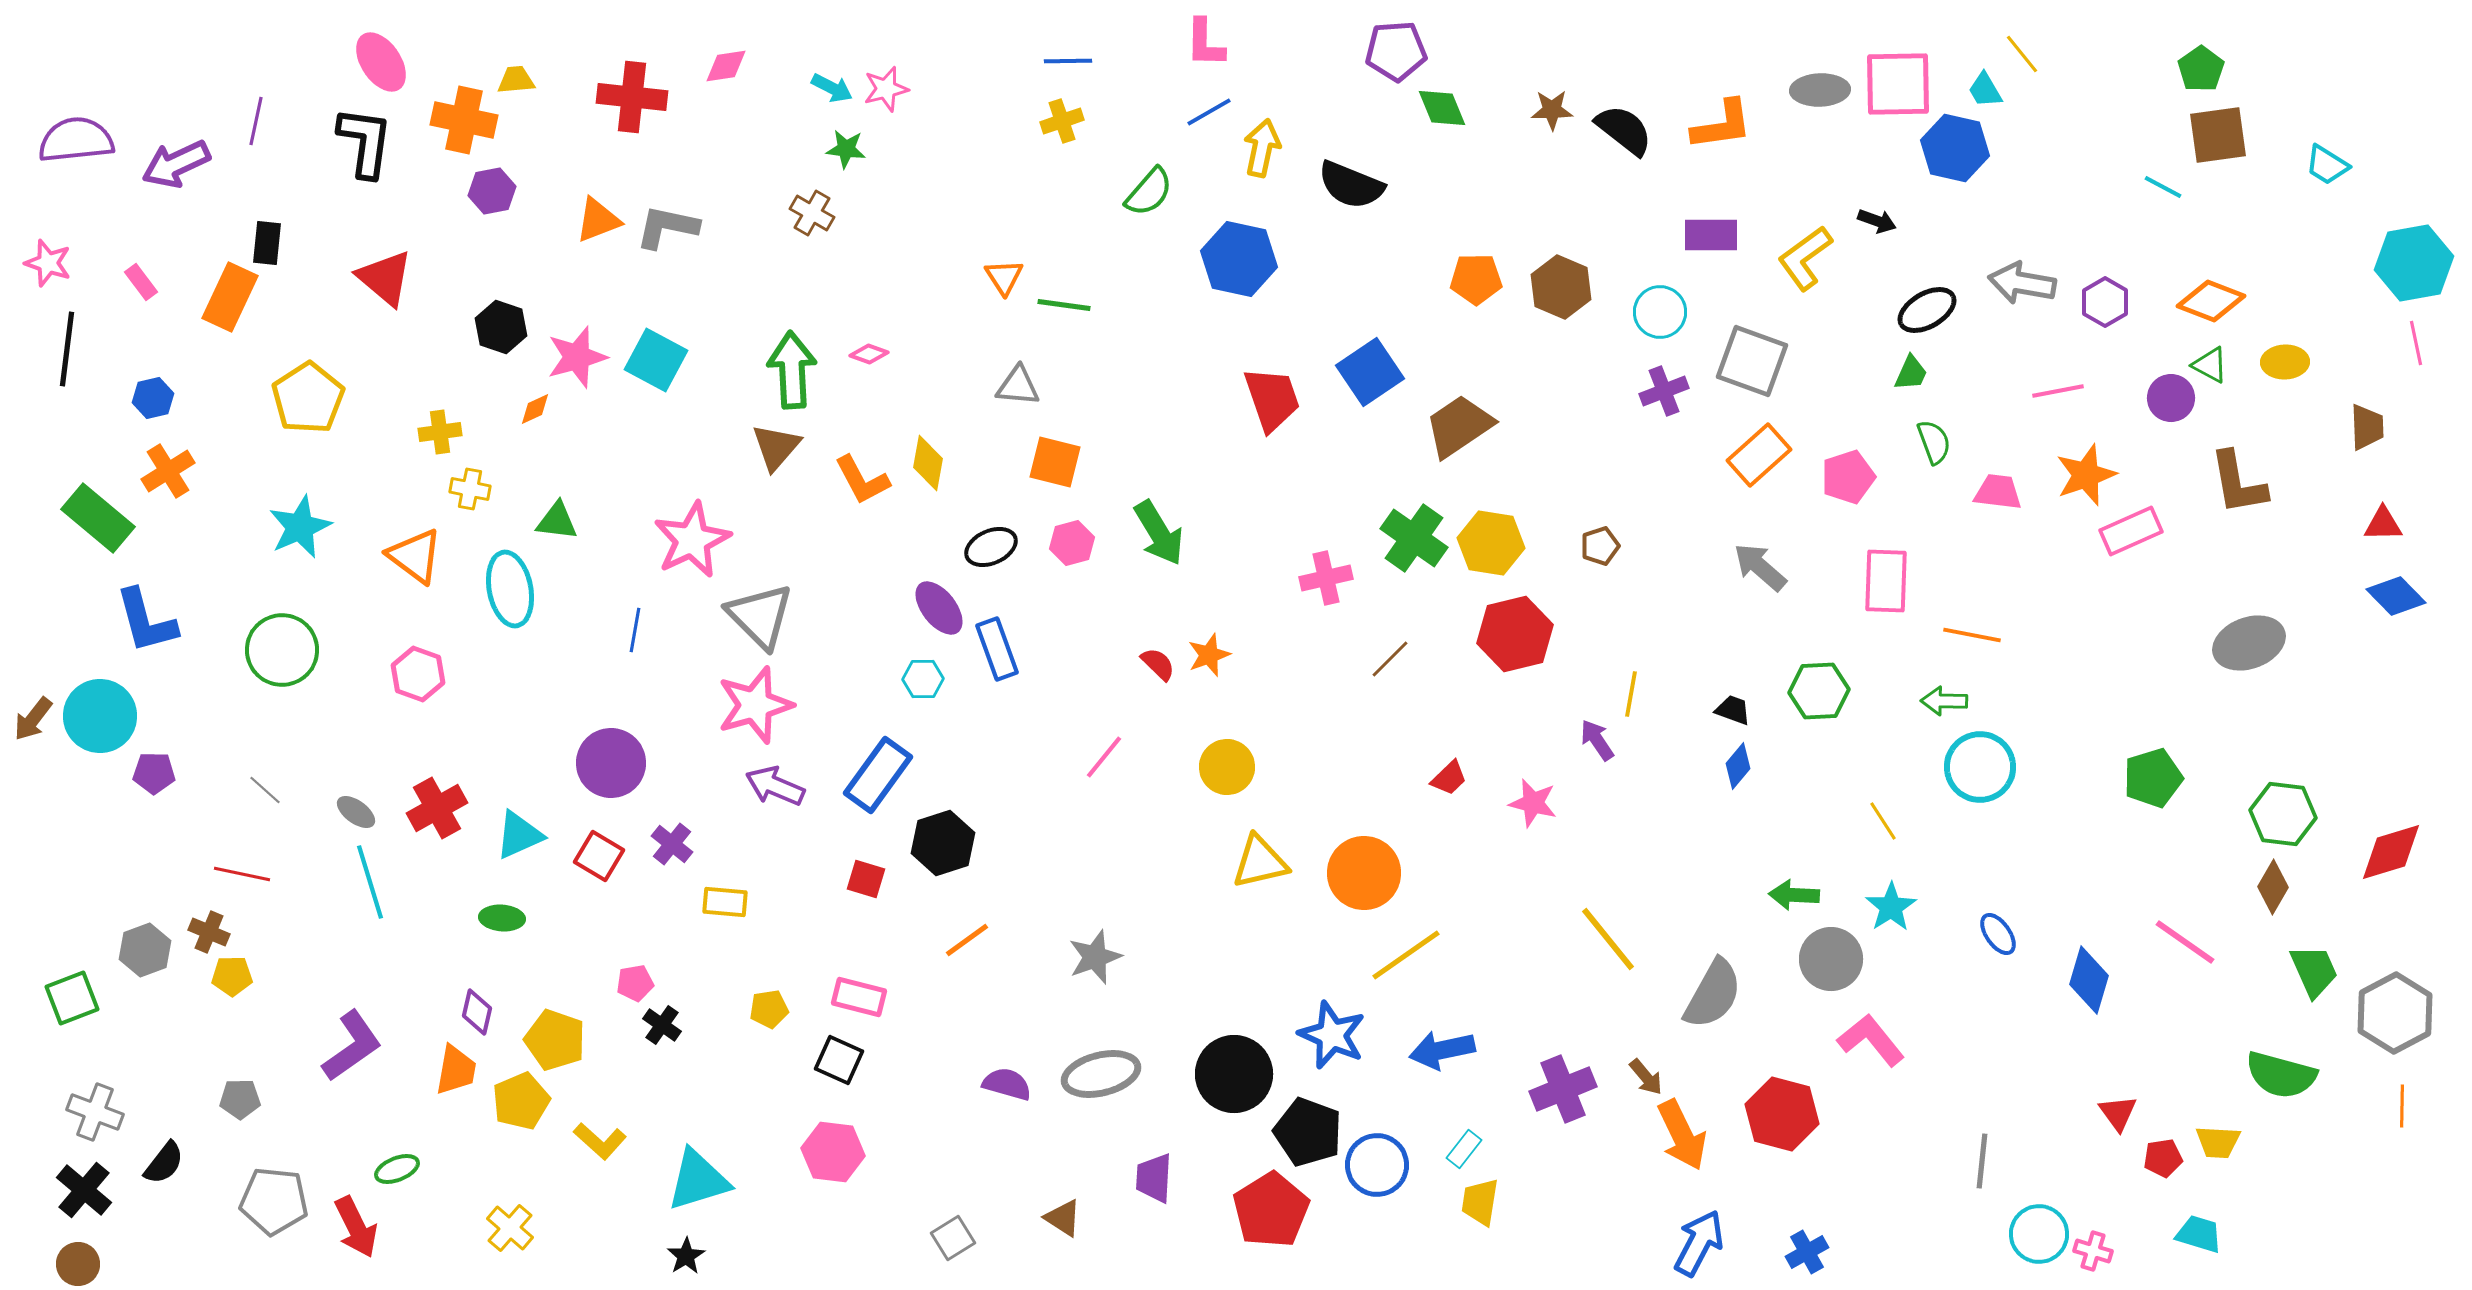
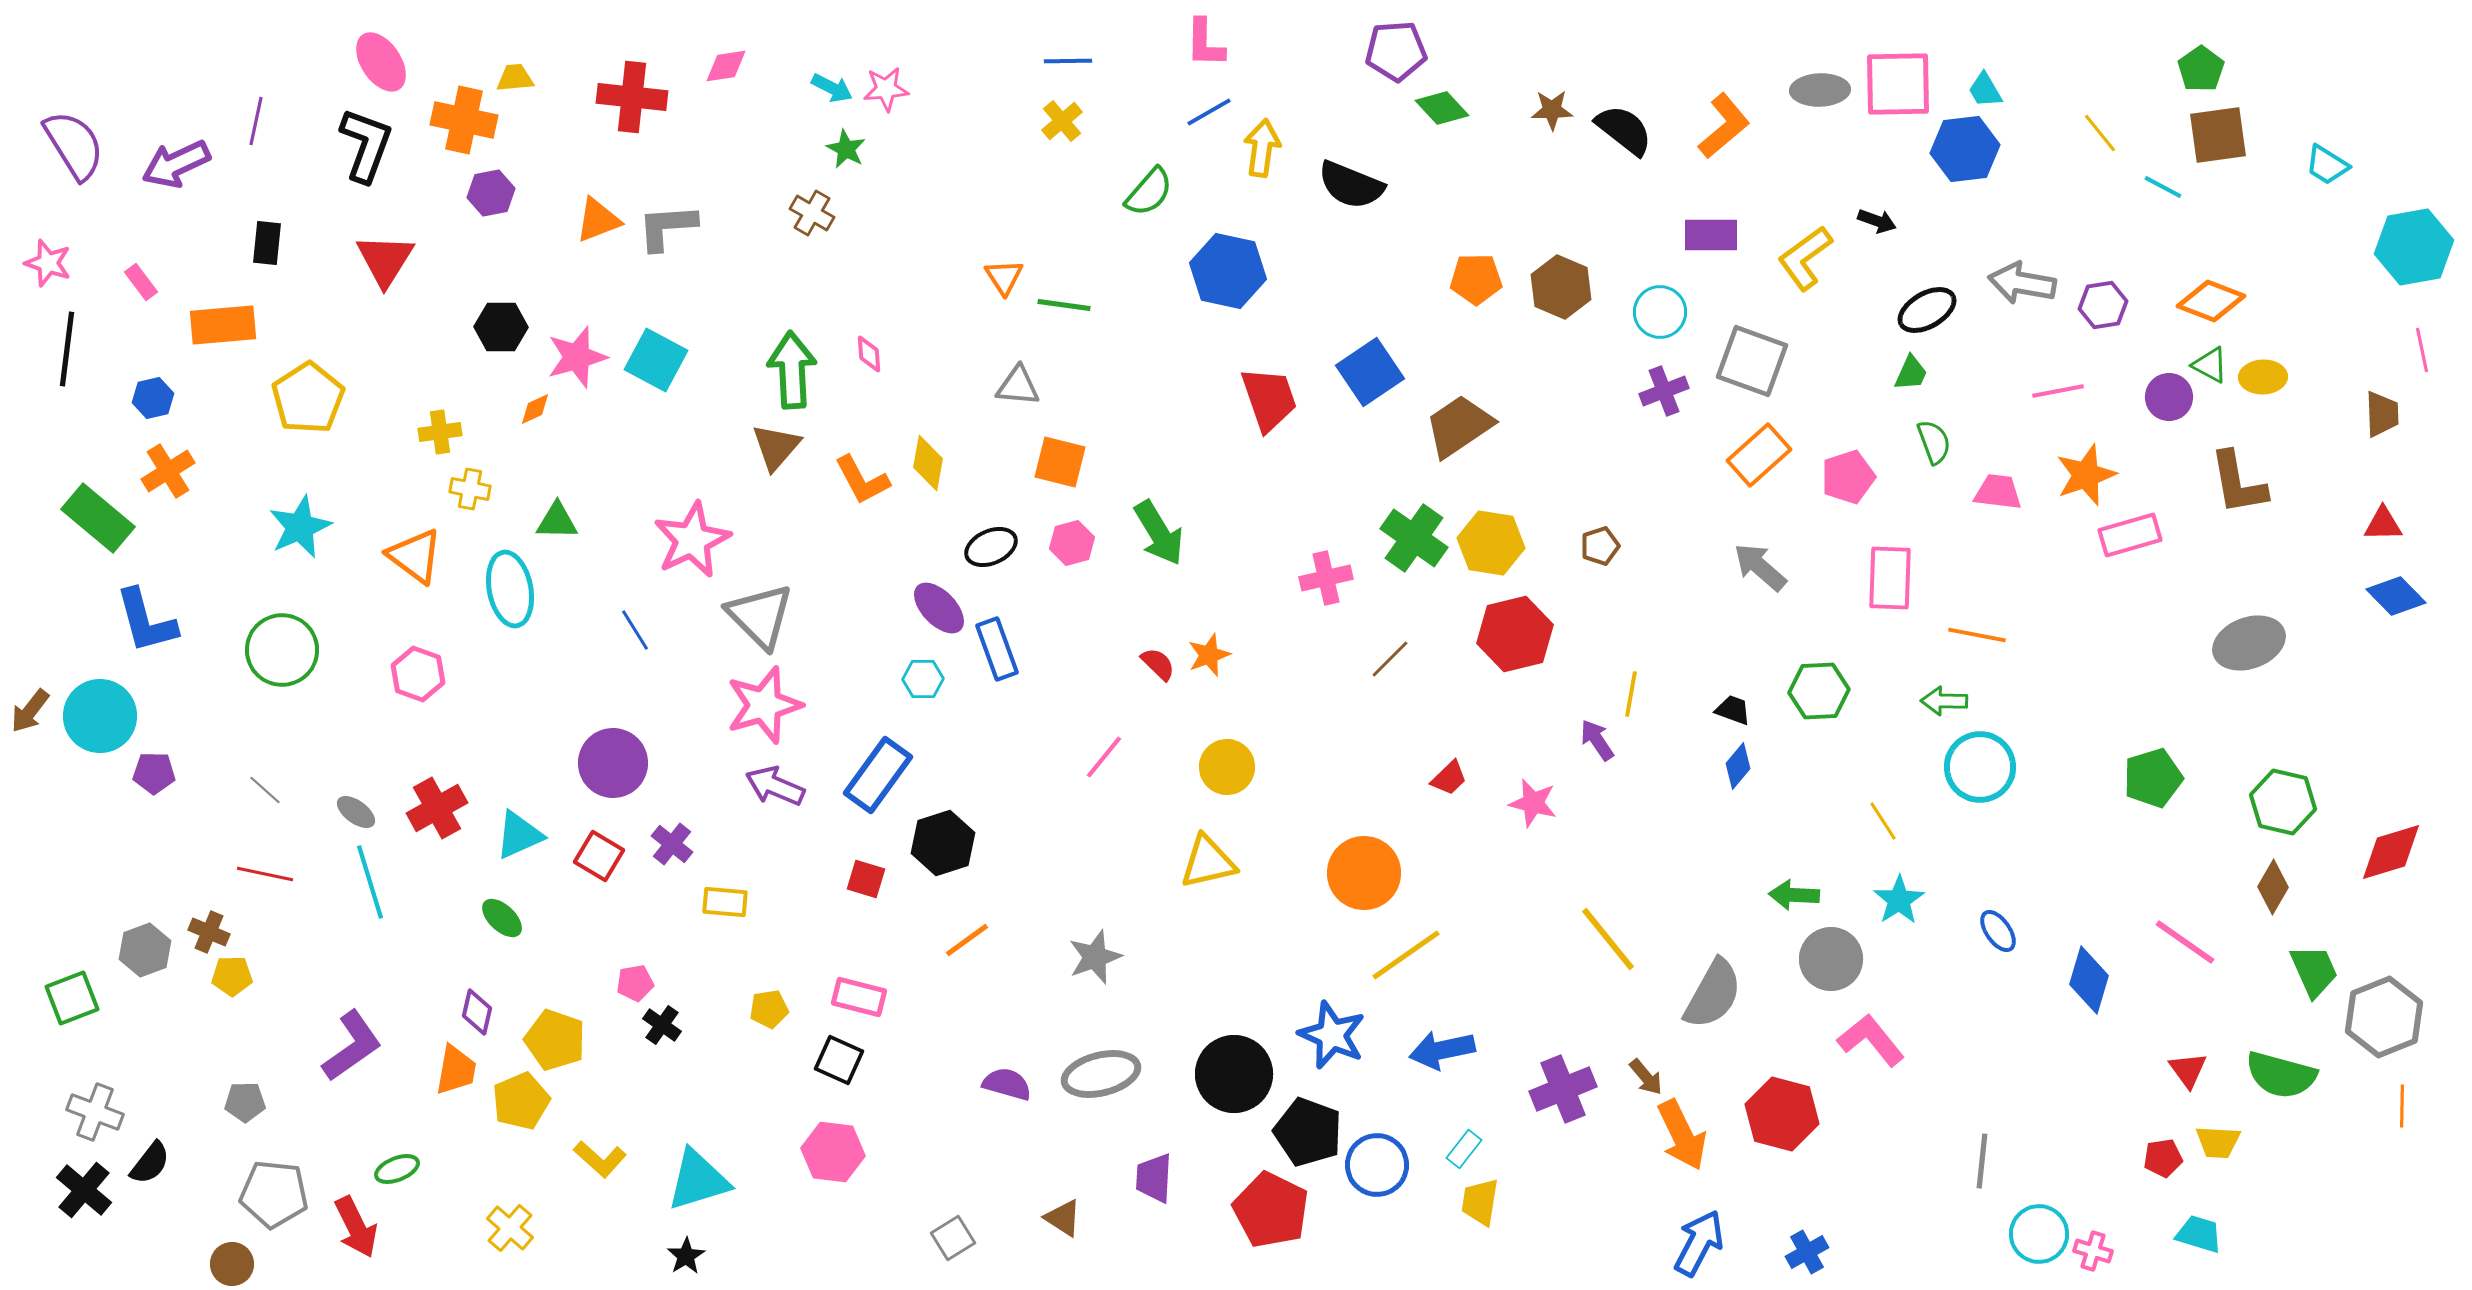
yellow line at (2022, 54): moved 78 px right, 79 px down
yellow trapezoid at (516, 80): moved 1 px left, 2 px up
pink star at (886, 89): rotated 9 degrees clockwise
green diamond at (1442, 108): rotated 20 degrees counterclockwise
yellow cross at (1062, 121): rotated 21 degrees counterclockwise
orange L-shape at (1722, 125): moved 2 px right, 1 px down; rotated 32 degrees counterclockwise
purple semicircle at (76, 140): moved 2 px left, 5 px down; rotated 64 degrees clockwise
black L-shape at (365, 142): moved 1 px right, 3 px down; rotated 12 degrees clockwise
yellow arrow at (1262, 148): rotated 4 degrees counterclockwise
blue hexagon at (1955, 148): moved 10 px right, 1 px down; rotated 20 degrees counterclockwise
green star at (846, 149): rotated 21 degrees clockwise
purple hexagon at (492, 191): moved 1 px left, 2 px down
gray L-shape at (667, 227): rotated 16 degrees counterclockwise
blue hexagon at (1239, 259): moved 11 px left, 12 px down
cyan hexagon at (2414, 263): moved 16 px up
red triangle at (385, 278): moved 18 px up; rotated 22 degrees clockwise
orange rectangle at (230, 297): moved 7 px left, 28 px down; rotated 60 degrees clockwise
purple hexagon at (2105, 302): moved 2 px left, 3 px down; rotated 21 degrees clockwise
black hexagon at (501, 327): rotated 18 degrees counterclockwise
pink line at (2416, 343): moved 6 px right, 7 px down
pink diamond at (869, 354): rotated 66 degrees clockwise
yellow ellipse at (2285, 362): moved 22 px left, 15 px down
purple circle at (2171, 398): moved 2 px left, 1 px up
red trapezoid at (1272, 399): moved 3 px left
brown trapezoid at (2367, 427): moved 15 px right, 13 px up
orange square at (1055, 462): moved 5 px right
green triangle at (557, 521): rotated 6 degrees counterclockwise
pink rectangle at (2131, 531): moved 1 px left, 4 px down; rotated 8 degrees clockwise
pink rectangle at (1886, 581): moved 4 px right, 3 px up
purple ellipse at (939, 608): rotated 6 degrees counterclockwise
blue line at (635, 630): rotated 42 degrees counterclockwise
orange line at (1972, 635): moved 5 px right
pink star at (755, 705): moved 9 px right
brown arrow at (33, 719): moved 3 px left, 8 px up
purple circle at (611, 763): moved 2 px right
green hexagon at (2283, 814): moved 12 px up; rotated 6 degrees clockwise
yellow triangle at (1260, 862): moved 52 px left
red line at (242, 874): moved 23 px right
cyan star at (1891, 907): moved 8 px right, 7 px up
green ellipse at (502, 918): rotated 39 degrees clockwise
blue ellipse at (1998, 934): moved 3 px up
gray hexagon at (2395, 1013): moved 11 px left, 4 px down; rotated 6 degrees clockwise
gray pentagon at (240, 1099): moved 5 px right, 3 px down
red triangle at (2118, 1113): moved 70 px right, 43 px up
yellow L-shape at (600, 1141): moved 18 px down
black semicircle at (164, 1163): moved 14 px left
gray pentagon at (274, 1201): moved 7 px up
red pentagon at (1271, 1210): rotated 14 degrees counterclockwise
brown circle at (78, 1264): moved 154 px right
